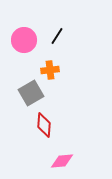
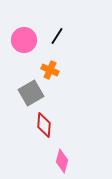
orange cross: rotated 30 degrees clockwise
pink diamond: rotated 70 degrees counterclockwise
